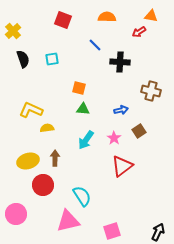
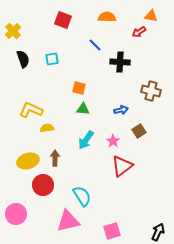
pink star: moved 1 px left, 3 px down
